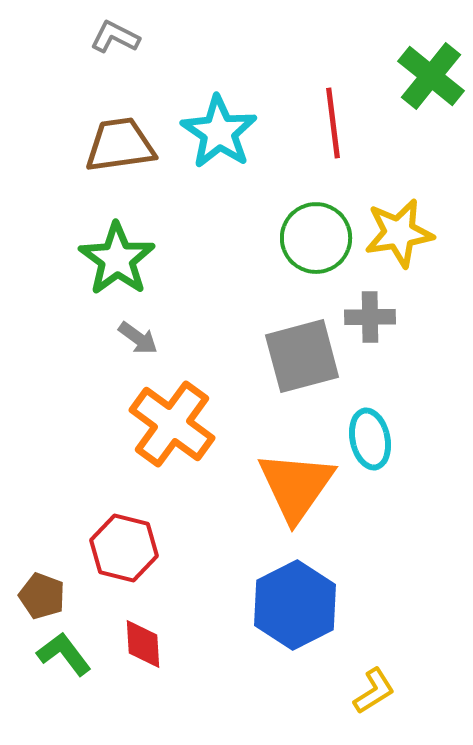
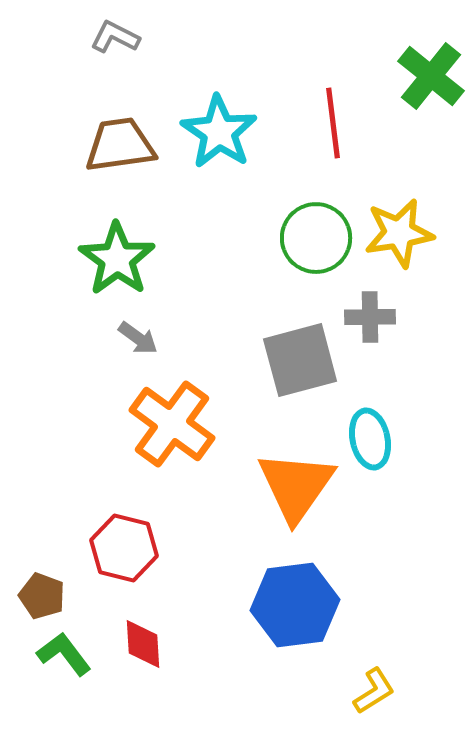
gray square: moved 2 px left, 4 px down
blue hexagon: rotated 20 degrees clockwise
